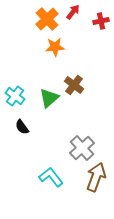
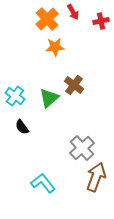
red arrow: rotated 112 degrees clockwise
cyan L-shape: moved 8 px left, 6 px down
